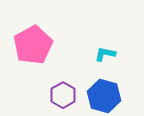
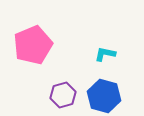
pink pentagon: rotated 6 degrees clockwise
purple hexagon: rotated 15 degrees clockwise
